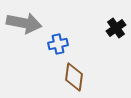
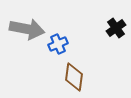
gray arrow: moved 3 px right, 6 px down
blue cross: rotated 12 degrees counterclockwise
